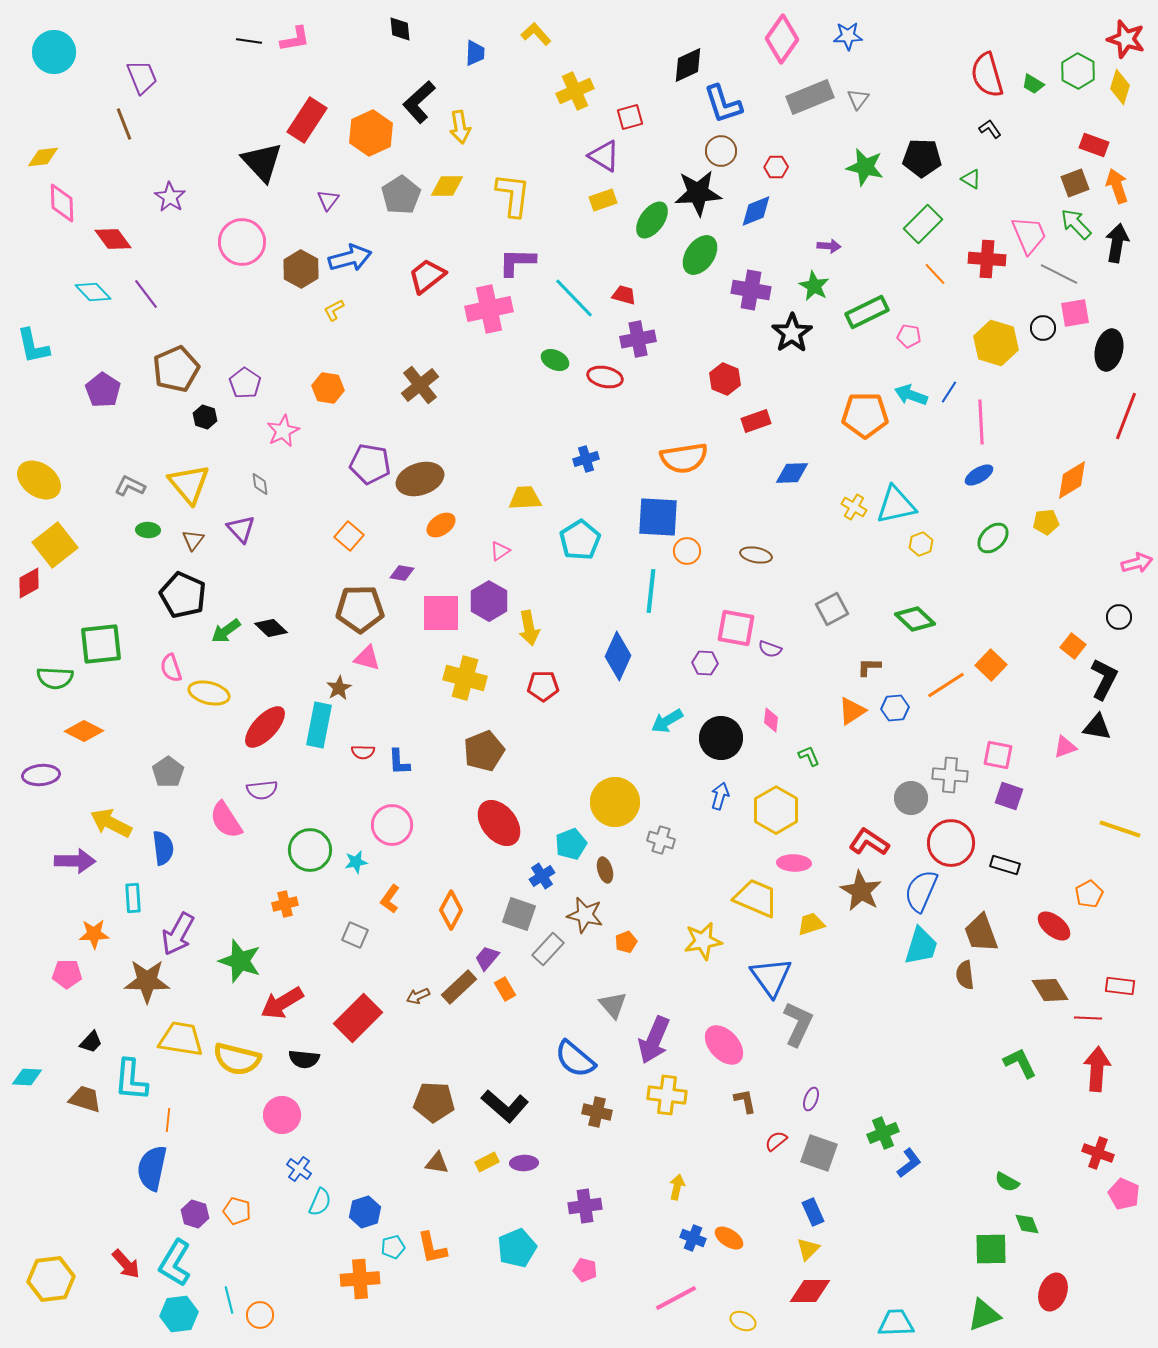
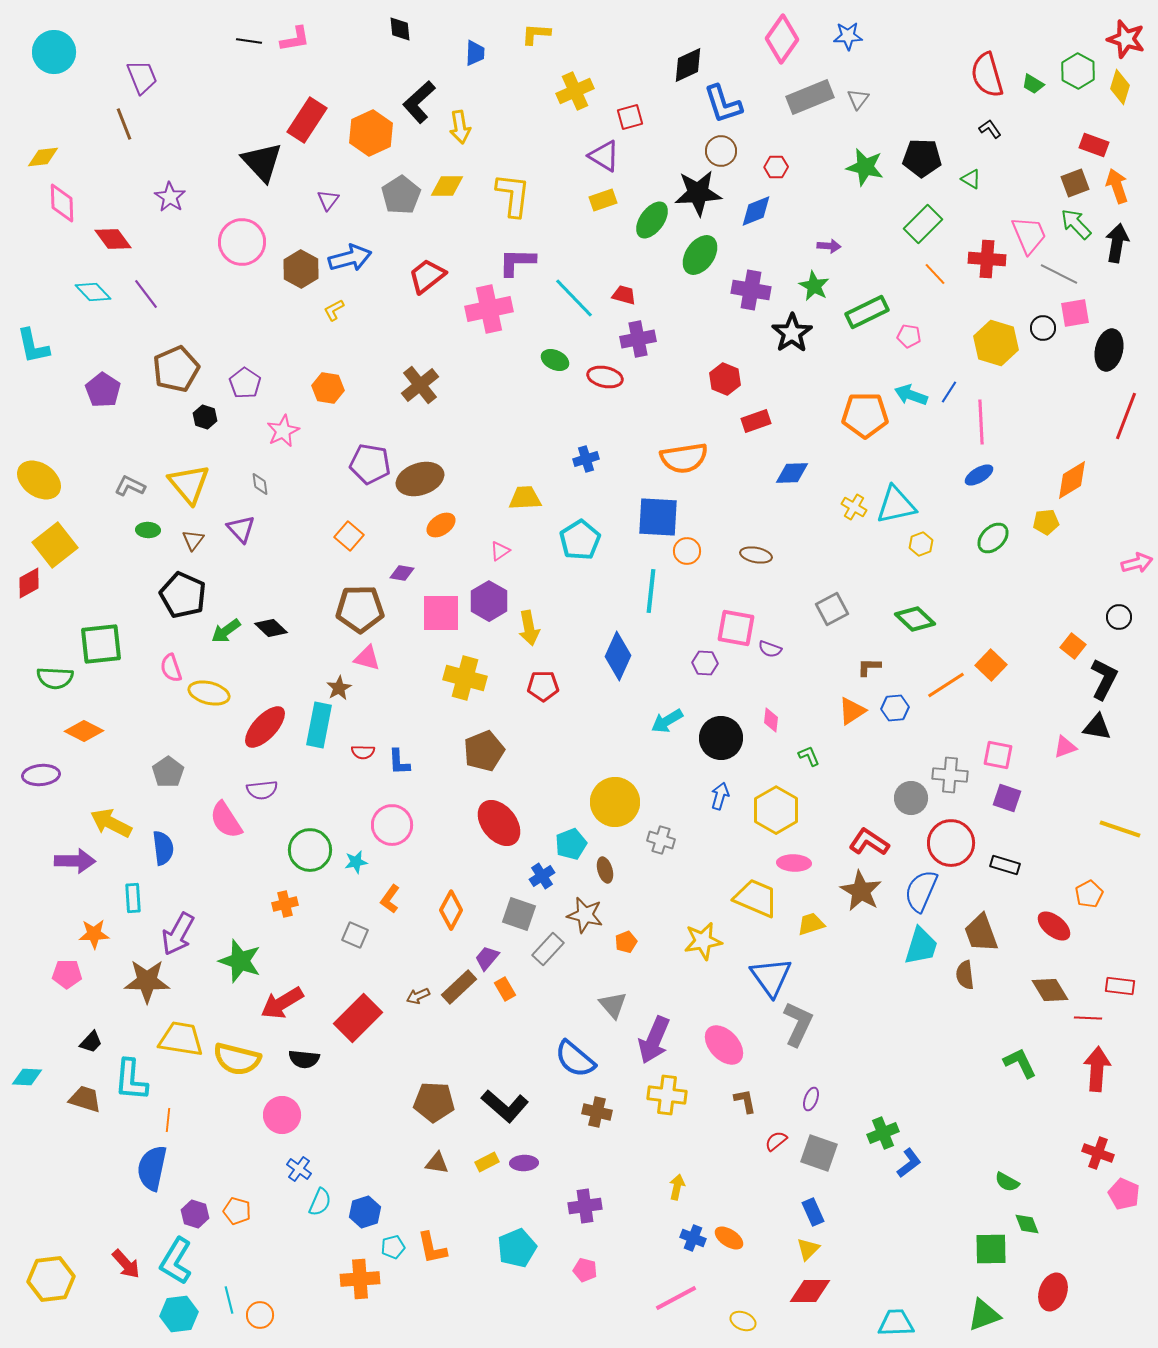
yellow L-shape at (536, 34): rotated 44 degrees counterclockwise
purple square at (1009, 796): moved 2 px left, 2 px down
cyan L-shape at (175, 1263): moved 1 px right, 2 px up
